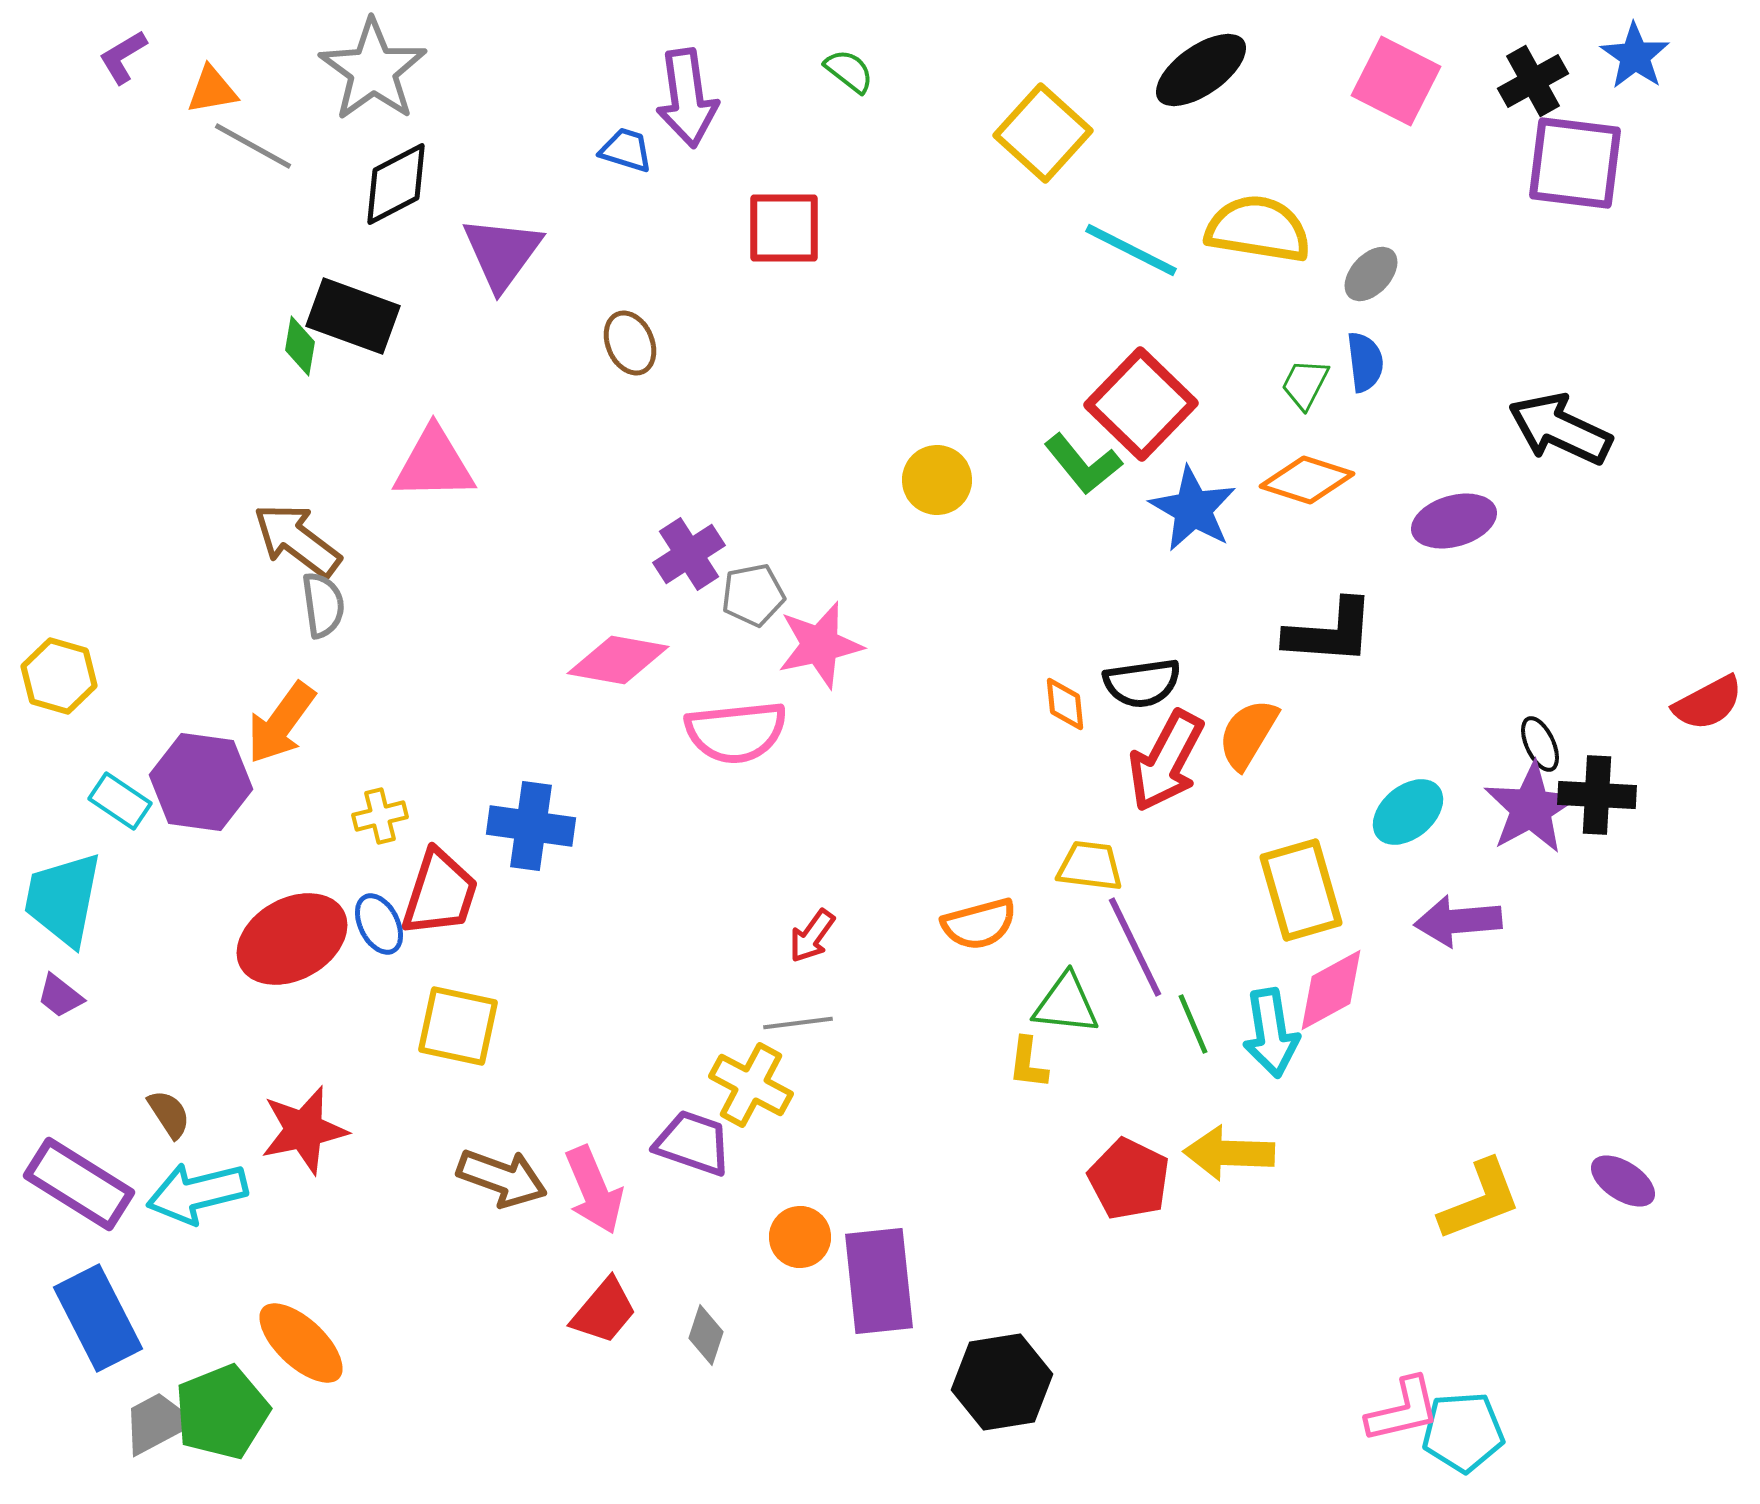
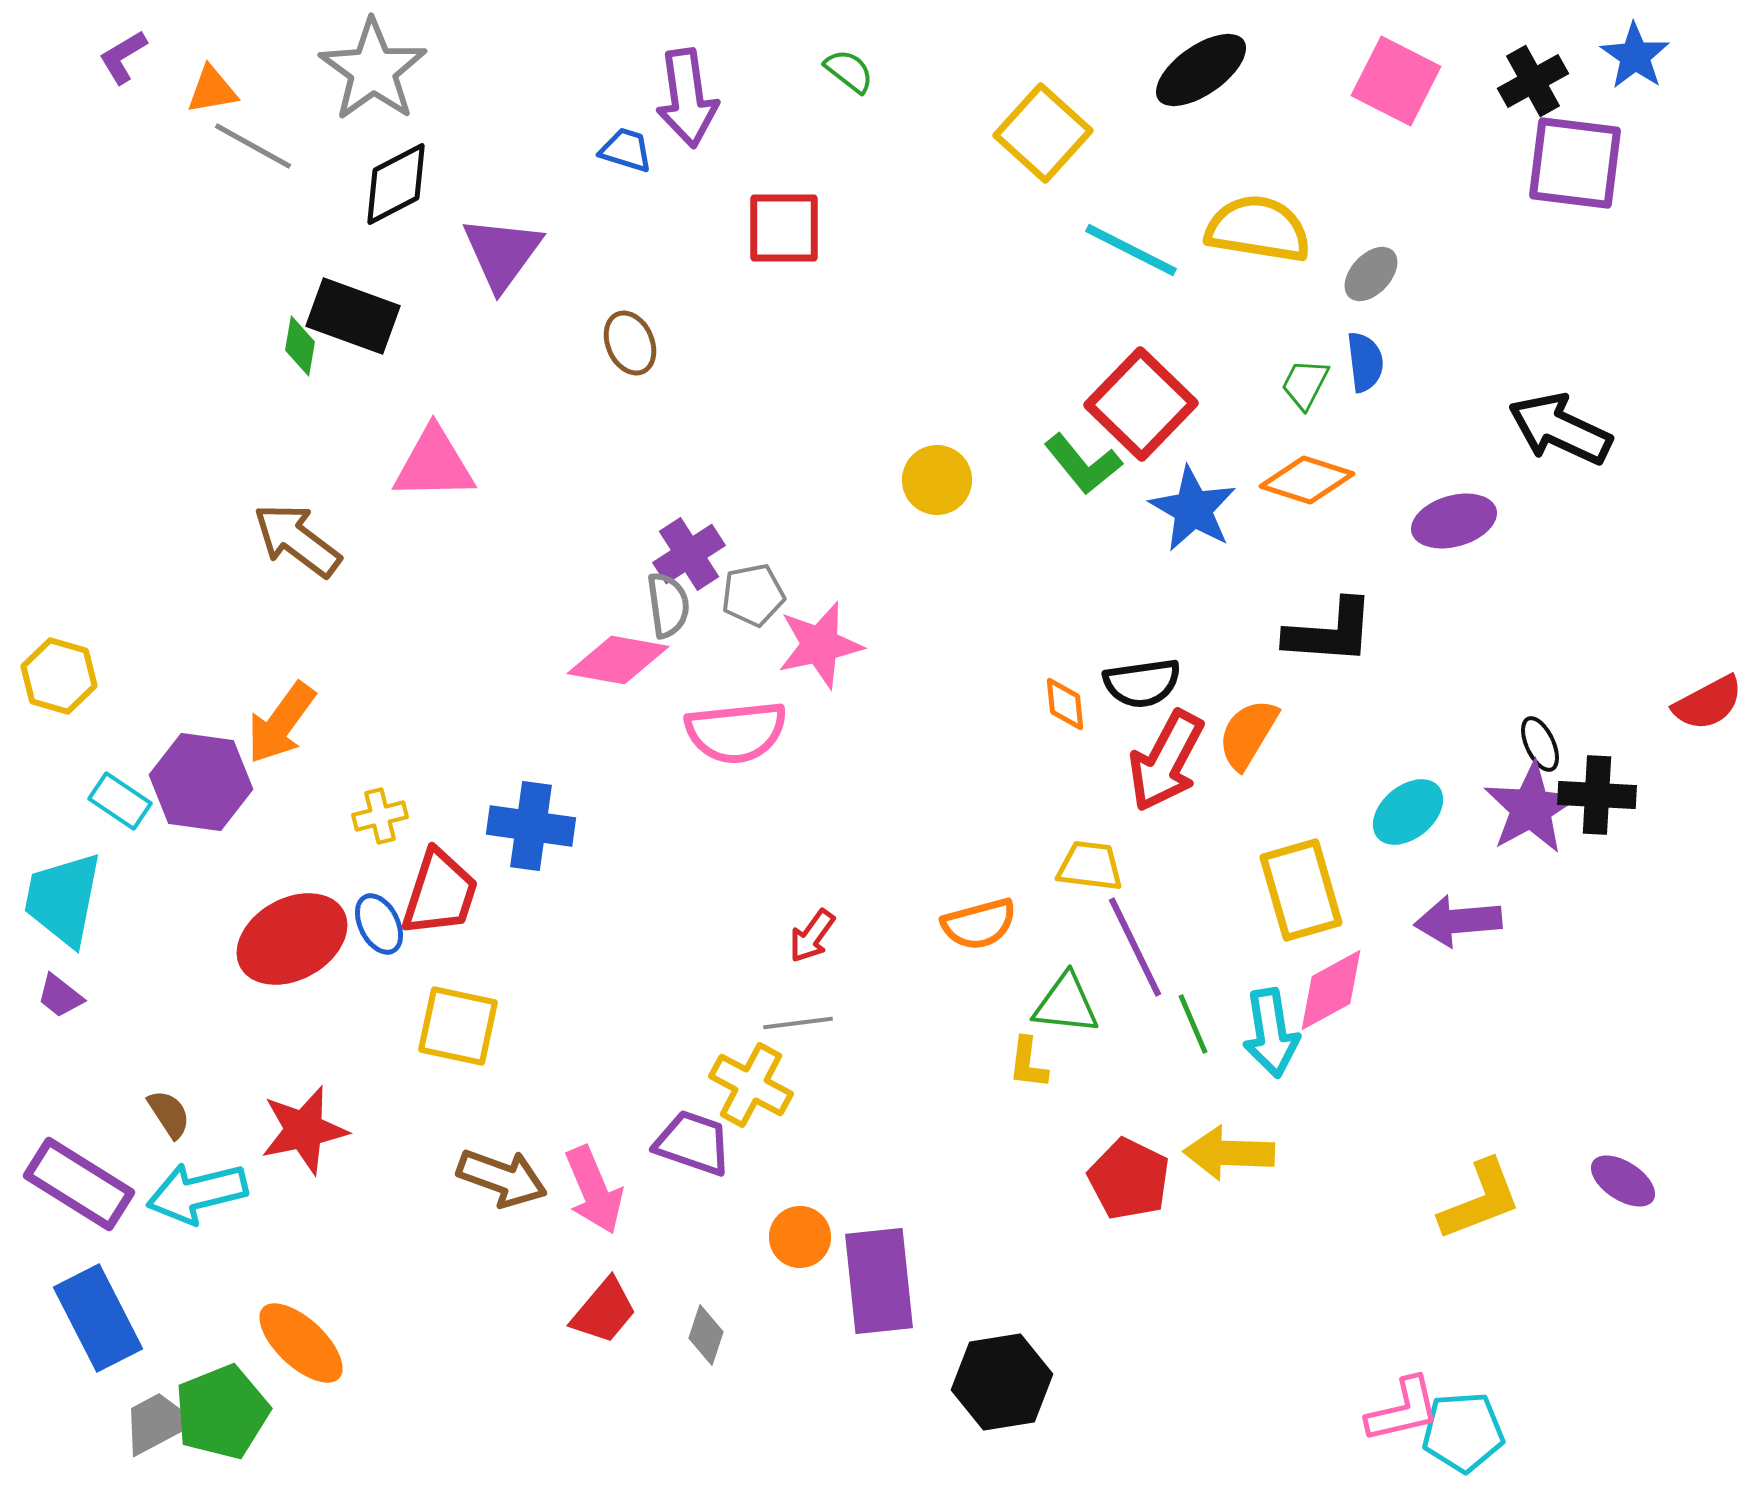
gray semicircle at (323, 605): moved 345 px right
